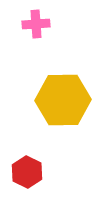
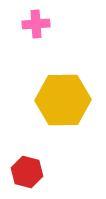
red hexagon: rotated 12 degrees counterclockwise
